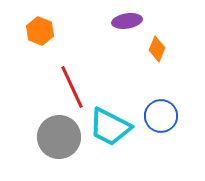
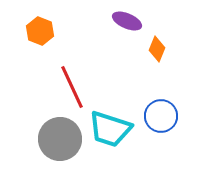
purple ellipse: rotated 32 degrees clockwise
cyan trapezoid: moved 2 px down; rotated 9 degrees counterclockwise
gray circle: moved 1 px right, 2 px down
